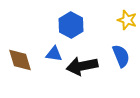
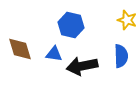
blue hexagon: rotated 15 degrees counterclockwise
blue semicircle: rotated 20 degrees clockwise
brown diamond: moved 11 px up
